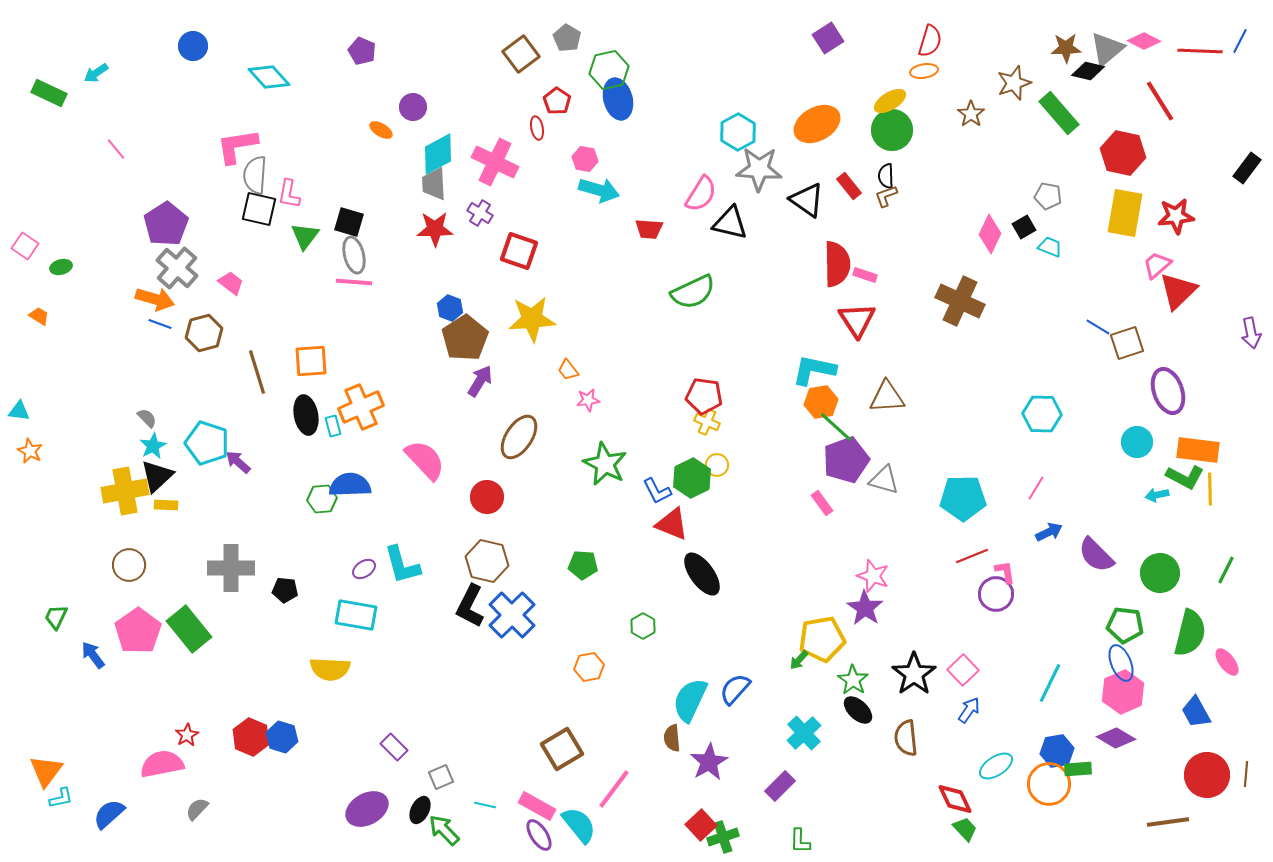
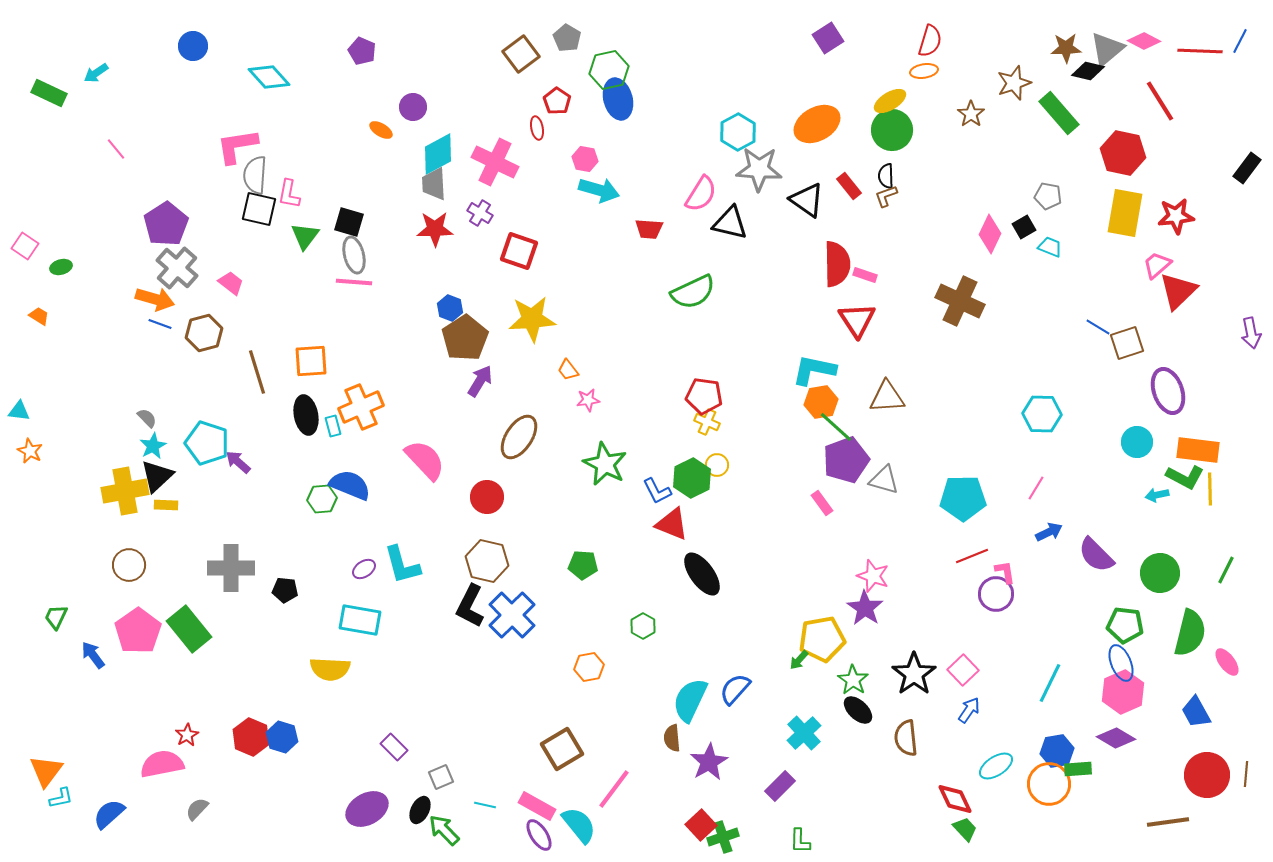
blue semicircle at (350, 485): rotated 24 degrees clockwise
cyan rectangle at (356, 615): moved 4 px right, 5 px down
